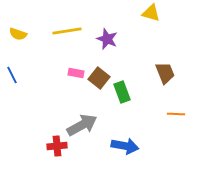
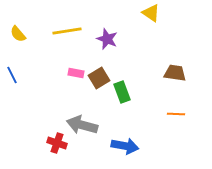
yellow triangle: rotated 18 degrees clockwise
yellow semicircle: rotated 30 degrees clockwise
brown trapezoid: moved 10 px right; rotated 60 degrees counterclockwise
brown square: rotated 20 degrees clockwise
gray arrow: rotated 136 degrees counterclockwise
red cross: moved 3 px up; rotated 24 degrees clockwise
